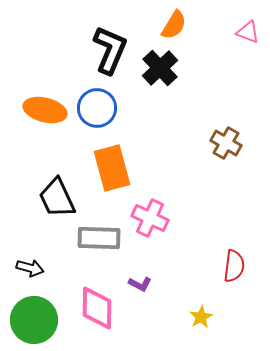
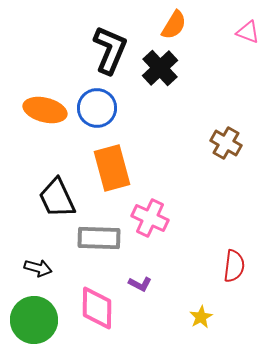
black arrow: moved 8 px right
